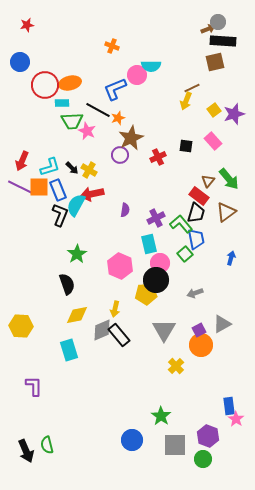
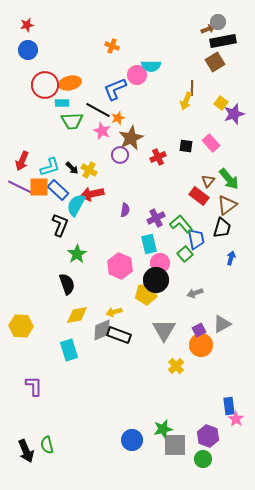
black rectangle at (223, 41): rotated 15 degrees counterclockwise
blue circle at (20, 62): moved 8 px right, 12 px up
brown square at (215, 62): rotated 18 degrees counterclockwise
brown line at (192, 88): rotated 63 degrees counterclockwise
yellow square at (214, 110): moved 7 px right, 7 px up; rotated 16 degrees counterclockwise
pink star at (87, 131): moved 15 px right
pink rectangle at (213, 141): moved 2 px left, 2 px down
blue rectangle at (58, 190): rotated 25 degrees counterclockwise
brown triangle at (226, 212): moved 1 px right, 7 px up
black trapezoid at (196, 213): moved 26 px right, 15 px down
black L-shape at (60, 215): moved 10 px down
yellow arrow at (115, 309): moved 1 px left, 3 px down; rotated 63 degrees clockwise
black rectangle at (119, 335): rotated 30 degrees counterclockwise
green star at (161, 416): moved 2 px right, 13 px down; rotated 24 degrees clockwise
